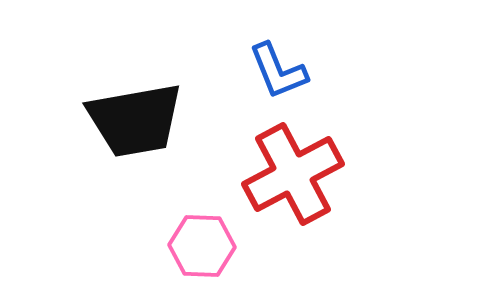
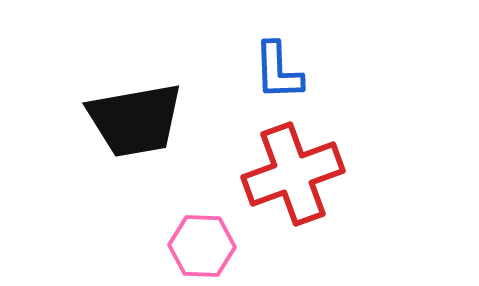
blue L-shape: rotated 20 degrees clockwise
red cross: rotated 8 degrees clockwise
